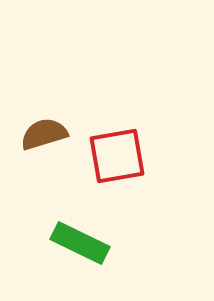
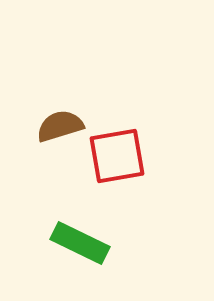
brown semicircle: moved 16 px right, 8 px up
